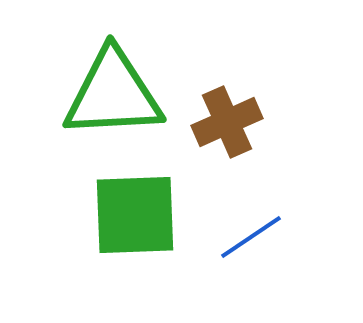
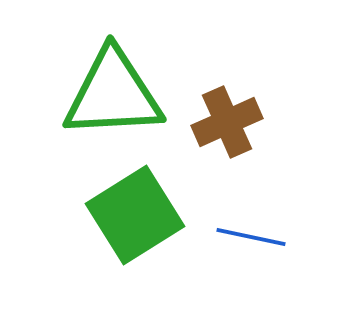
green square: rotated 30 degrees counterclockwise
blue line: rotated 46 degrees clockwise
